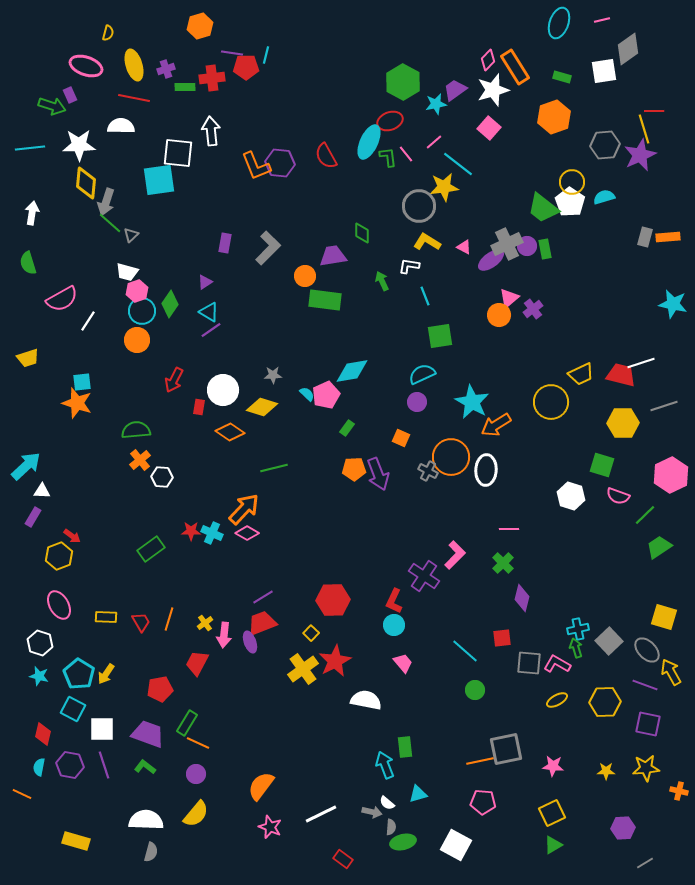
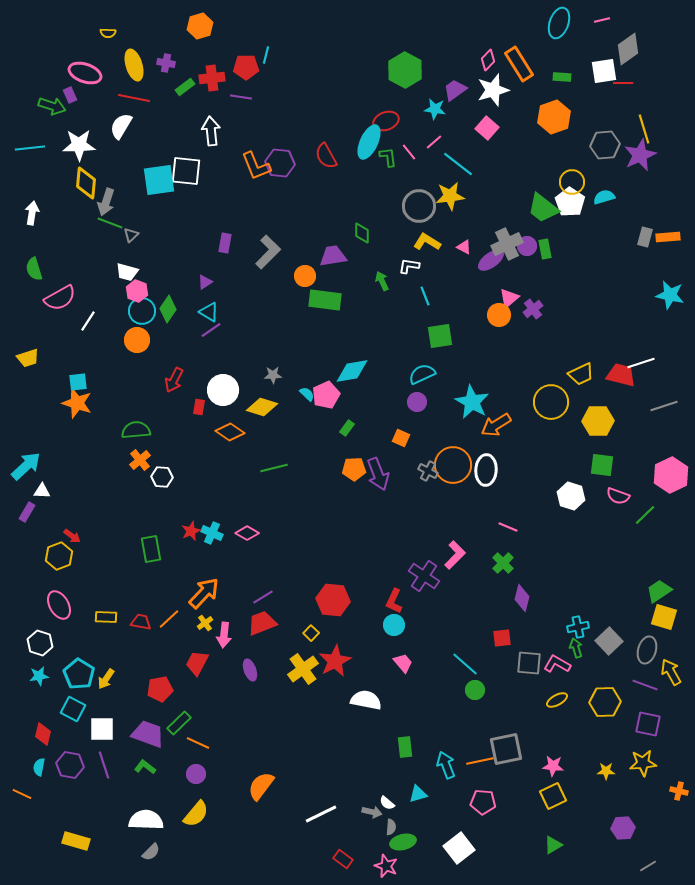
yellow semicircle at (108, 33): rotated 77 degrees clockwise
purple line at (232, 53): moved 9 px right, 44 px down
pink ellipse at (86, 66): moved 1 px left, 7 px down
orange rectangle at (515, 67): moved 4 px right, 3 px up
purple cross at (166, 69): moved 6 px up; rotated 30 degrees clockwise
green rectangle at (562, 77): rotated 12 degrees counterclockwise
green hexagon at (403, 82): moved 2 px right, 12 px up
green rectangle at (185, 87): rotated 36 degrees counterclockwise
cyan star at (436, 104): moved 1 px left, 5 px down; rotated 20 degrees clockwise
red line at (654, 111): moved 31 px left, 28 px up
red ellipse at (390, 121): moved 4 px left
white semicircle at (121, 126): rotated 60 degrees counterclockwise
pink square at (489, 128): moved 2 px left
white square at (178, 153): moved 8 px right, 18 px down
pink line at (406, 154): moved 3 px right, 2 px up
yellow star at (444, 187): moved 6 px right, 9 px down
green line at (110, 223): rotated 20 degrees counterclockwise
gray L-shape at (268, 248): moved 4 px down
green semicircle at (28, 263): moved 6 px right, 6 px down
pink hexagon at (137, 291): rotated 20 degrees counterclockwise
pink semicircle at (62, 299): moved 2 px left, 1 px up
green diamond at (170, 304): moved 2 px left, 5 px down
cyan star at (673, 304): moved 3 px left, 9 px up
cyan square at (82, 382): moved 4 px left
yellow hexagon at (623, 423): moved 25 px left, 2 px up
orange circle at (451, 457): moved 2 px right, 8 px down
green square at (602, 465): rotated 10 degrees counterclockwise
orange arrow at (244, 509): moved 40 px left, 84 px down
purple rectangle at (33, 517): moved 6 px left, 5 px up
pink line at (509, 529): moved 1 px left, 2 px up; rotated 24 degrees clockwise
red star at (191, 531): rotated 24 degrees counterclockwise
green trapezoid at (659, 547): moved 44 px down
green rectangle at (151, 549): rotated 64 degrees counterclockwise
red hexagon at (333, 600): rotated 8 degrees clockwise
orange line at (169, 619): rotated 30 degrees clockwise
red trapezoid at (141, 622): rotated 50 degrees counterclockwise
cyan cross at (578, 629): moved 2 px up
purple ellipse at (250, 642): moved 28 px down
gray ellipse at (647, 650): rotated 60 degrees clockwise
cyan line at (465, 651): moved 13 px down
yellow arrow at (106, 674): moved 5 px down
cyan star at (39, 676): rotated 24 degrees counterclockwise
green rectangle at (187, 723): moved 8 px left; rotated 15 degrees clockwise
cyan arrow at (385, 765): moved 61 px right
yellow star at (646, 768): moved 3 px left, 5 px up
yellow square at (552, 813): moved 1 px right, 17 px up
pink star at (270, 827): moved 116 px right, 39 px down
white square at (456, 845): moved 3 px right, 3 px down; rotated 24 degrees clockwise
gray semicircle at (151, 852): rotated 30 degrees clockwise
gray line at (645, 863): moved 3 px right, 3 px down
